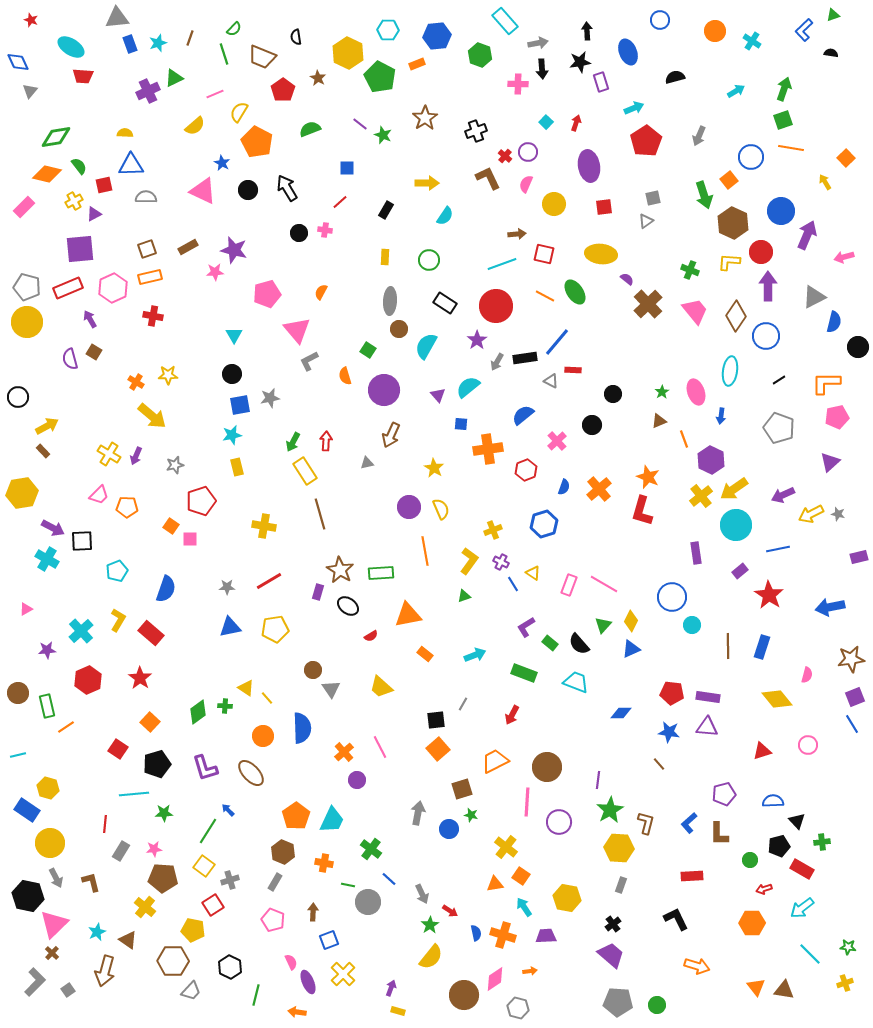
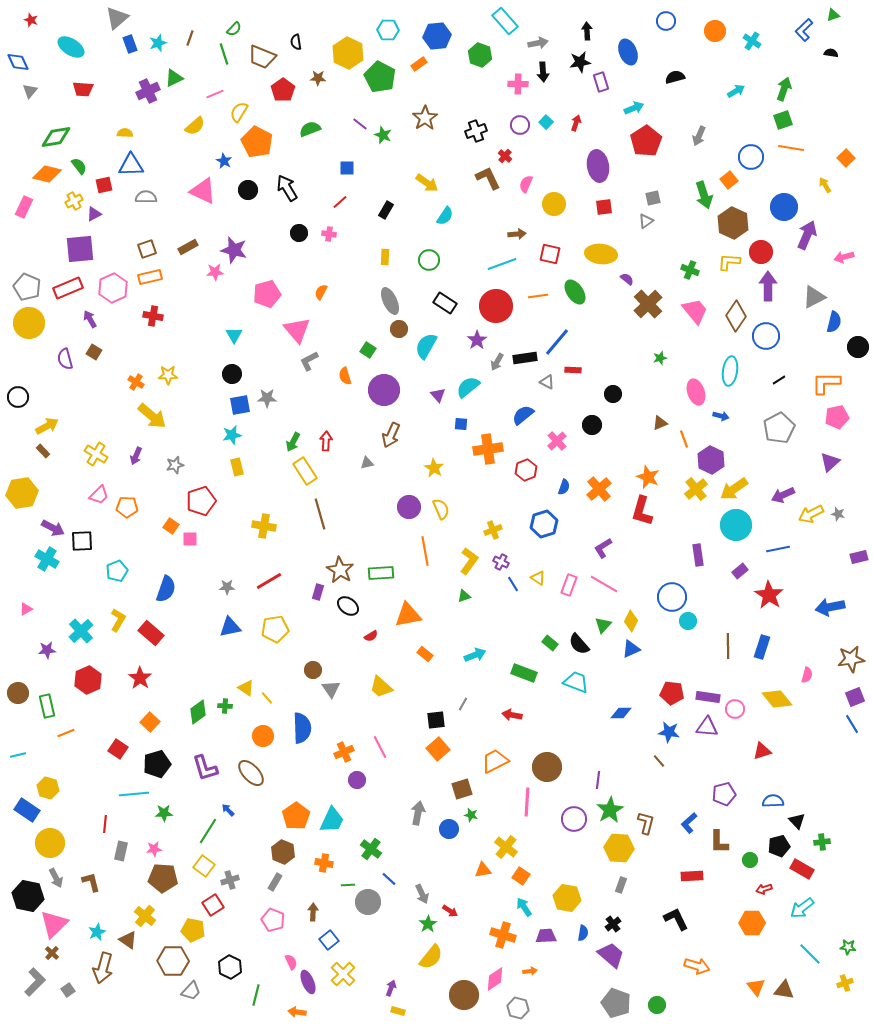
gray triangle at (117, 18): rotated 35 degrees counterclockwise
blue circle at (660, 20): moved 6 px right, 1 px down
black semicircle at (296, 37): moved 5 px down
orange rectangle at (417, 64): moved 2 px right; rotated 14 degrees counterclockwise
black arrow at (542, 69): moved 1 px right, 3 px down
red trapezoid at (83, 76): moved 13 px down
brown star at (318, 78): rotated 28 degrees counterclockwise
purple circle at (528, 152): moved 8 px left, 27 px up
blue star at (222, 163): moved 2 px right, 2 px up
purple ellipse at (589, 166): moved 9 px right
yellow arrow at (825, 182): moved 3 px down
yellow arrow at (427, 183): rotated 35 degrees clockwise
pink rectangle at (24, 207): rotated 20 degrees counterclockwise
blue circle at (781, 211): moved 3 px right, 4 px up
pink cross at (325, 230): moved 4 px right, 4 px down
red square at (544, 254): moved 6 px right
gray pentagon at (27, 287): rotated 8 degrees clockwise
orange line at (545, 296): moved 7 px left; rotated 36 degrees counterclockwise
gray ellipse at (390, 301): rotated 28 degrees counterclockwise
yellow circle at (27, 322): moved 2 px right, 1 px down
purple semicircle at (70, 359): moved 5 px left
gray triangle at (551, 381): moved 4 px left, 1 px down
green star at (662, 392): moved 2 px left, 34 px up; rotated 16 degrees clockwise
gray star at (270, 398): moved 3 px left; rotated 12 degrees clockwise
blue arrow at (721, 416): rotated 84 degrees counterclockwise
brown triangle at (659, 421): moved 1 px right, 2 px down
gray pentagon at (779, 428): rotated 24 degrees clockwise
yellow cross at (109, 454): moved 13 px left
yellow cross at (701, 496): moved 5 px left, 7 px up
purple rectangle at (696, 553): moved 2 px right, 2 px down
yellow triangle at (533, 573): moved 5 px right, 5 px down
cyan circle at (692, 625): moved 4 px left, 4 px up
purple L-shape at (526, 627): moved 77 px right, 79 px up
red arrow at (512, 715): rotated 72 degrees clockwise
orange line at (66, 727): moved 6 px down; rotated 12 degrees clockwise
pink circle at (808, 745): moved 73 px left, 36 px up
orange cross at (344, 752): rotated 18 degrees clockwise
brown line at (659, 764): moved 3 px up
purple circle at (559, 822): moved 15 px right, 3 px up
brown L-shape at (719, 834): moved 8 px down
gray rectangle at (121, 851): rotated 18 degrees counterclockwise
orange triangle at (495, 884): moved 12 px left, 14 px up
green line at (348, 885): rotated 16 degrees counterclockwise
yellow cross at (145, 907): moved 9 px down
green star at (430, 925): moved 2 px left, 1 px up
blue semicircle at (476, 933): moved 107 px right; rotated 21 degrees clockwise
blue square at (329, 940): rotated 18 degrees counterclockwise
brown arrow at (105, 971): moved 2 px left, 3 px up
gray pentagon at (618, 1002): moved 2 px left, 1 px down; rotated 16 degrees clockwise
